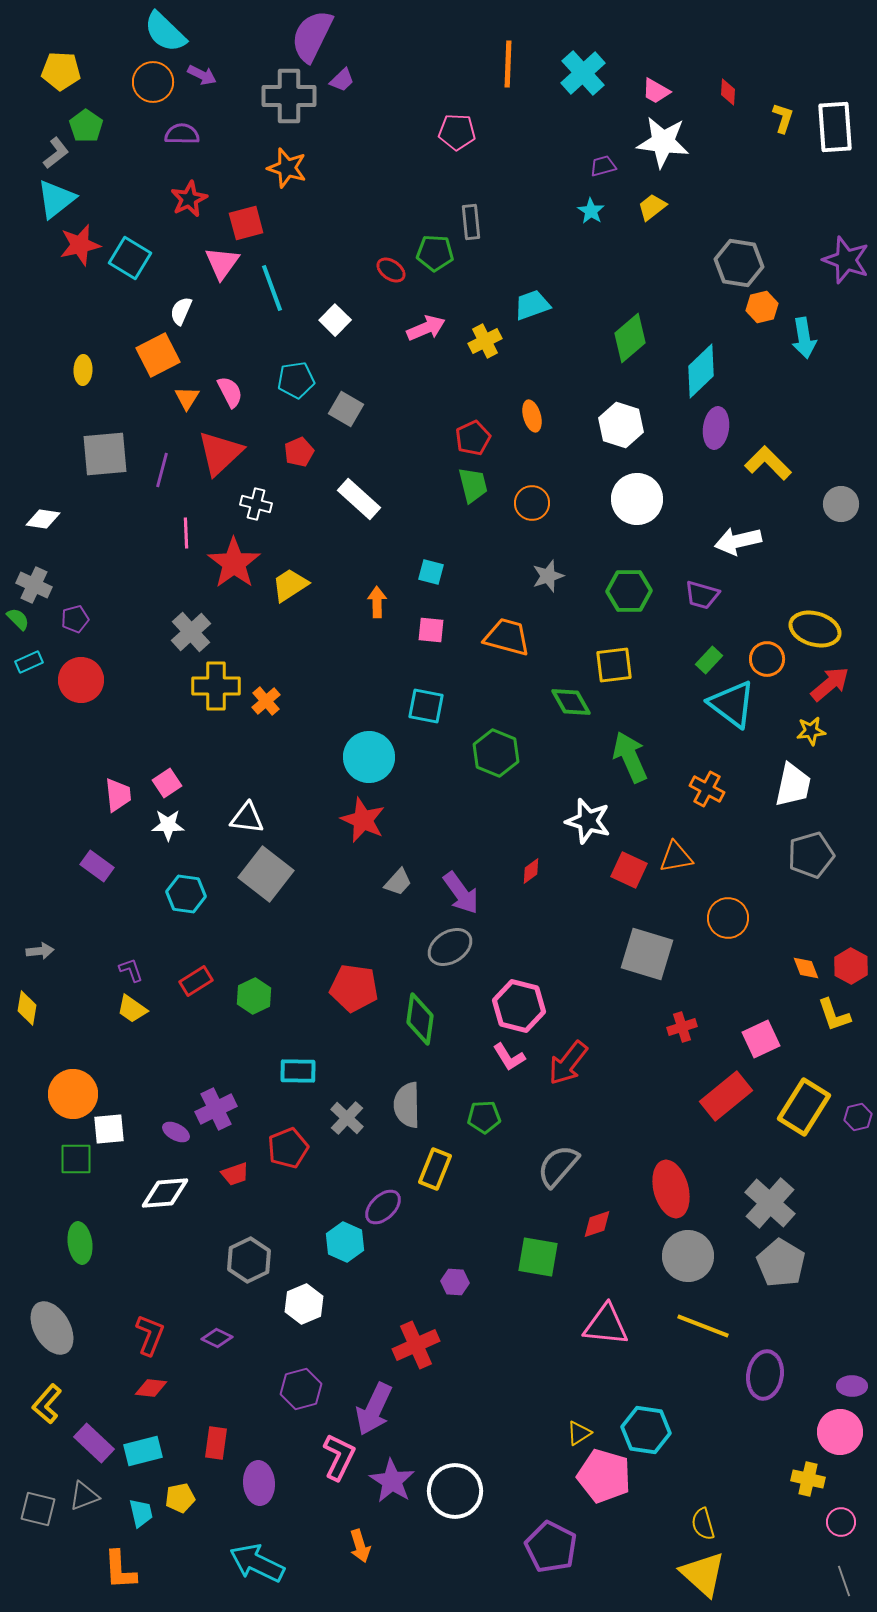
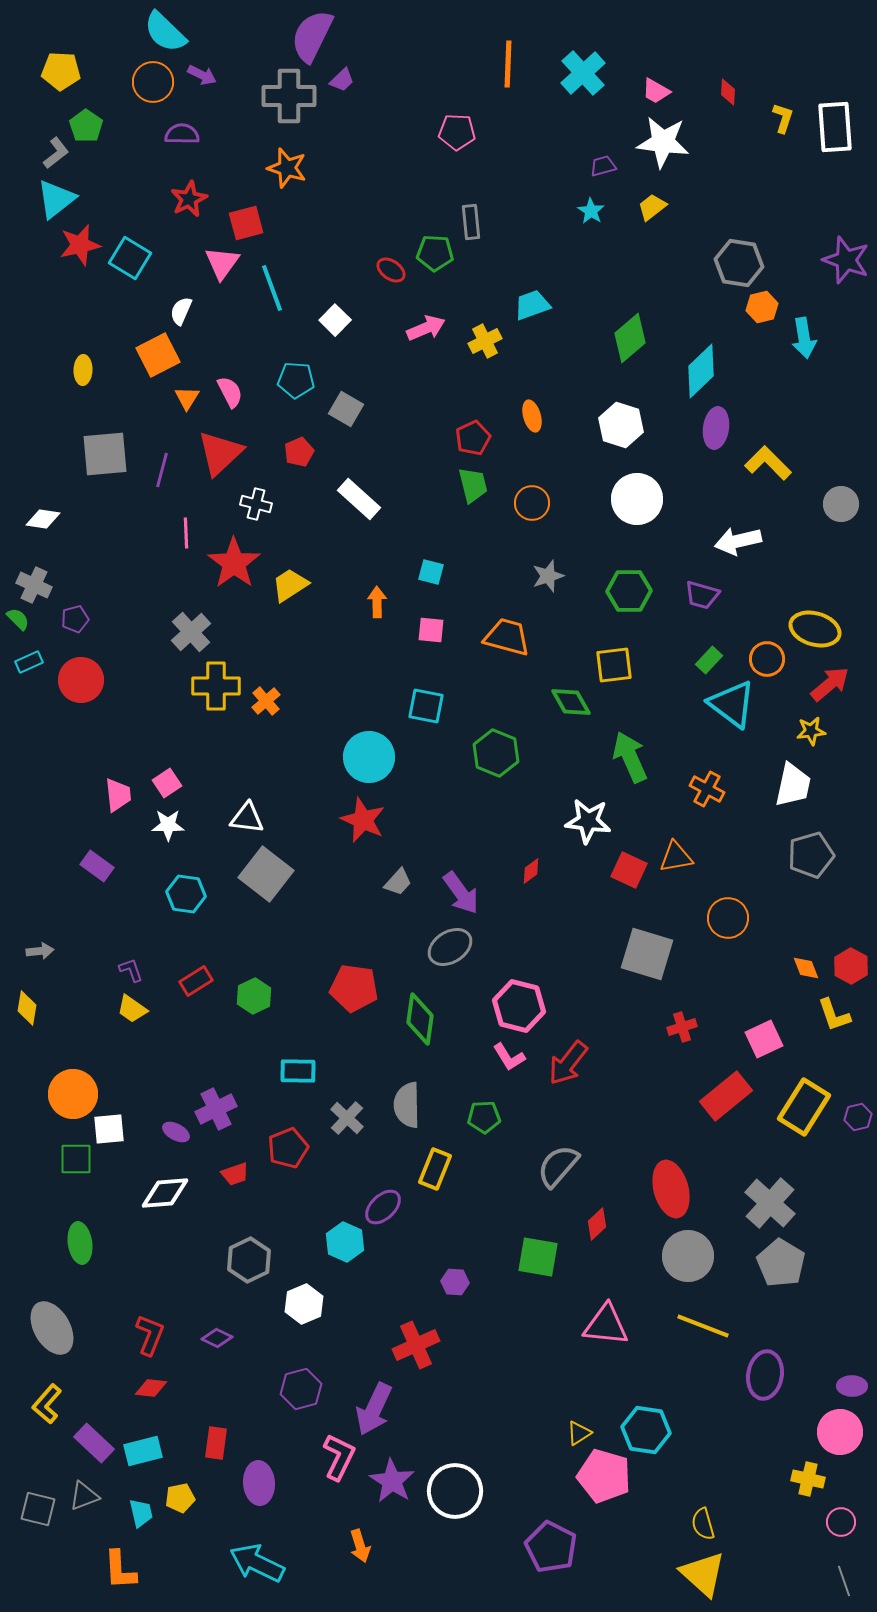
cyan pentagon at (296, 380): rotated 12 degrees clockwise
white star at (588, 821): rotated 9 degrees counterclockwise
pink square at (761, 1039): moved 3 px right
red diamond at (597, 1224): rotated 24 degrees counterclockwise
